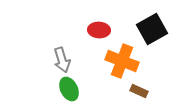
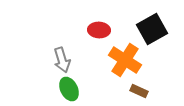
orange cross: moved 3 px right, 1 px up; rotated 12 degrees clockwise
